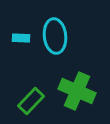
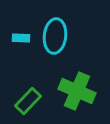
cyan ellipse: rotated 12 degrees clockwise
green rectangle: moved 3 px left
